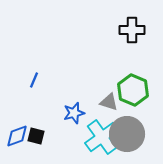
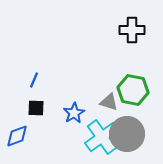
green hexagon: rotated 12 degrees counterclockwise
blue star: rotated 15 degrees counterclockwise
black square: moved 28 px up; rotated 12 degrees counterclockwise
